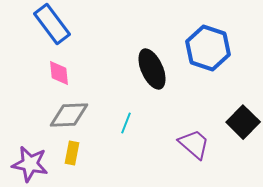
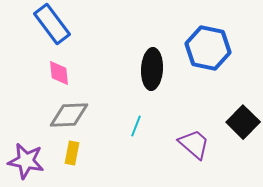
blue hexagon: rotated 6 degrees counterclockwise
black ellipse: rotated 27 degrees clockwise
cyan line: moved 10 px right, 3 px down
purple star: moved 4 px left, 3 px up
